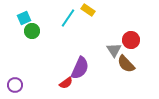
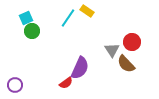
yellow rectangle: moved 1 px left, 1 px down
cyan square: moved 2 px right
red circle: moved 1 px right, 2 px down
gray triangle: moved 2 px left
